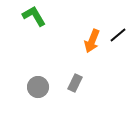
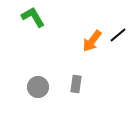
green L-shape: moved 1 px left, 1 px down
orange arrow: rotated 15 degrees clockwise
gray rectangle: moved 1 px right, 1 px down; rotated 18 degrees counterclockwise
